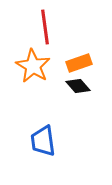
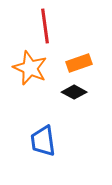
red line: moved 1 px up
orange star: moved 3 px left, 2 px down; rotated 8 degrees counterclockwise
black diamond: moved 4 px left, 6 px down; rotated 20 degrees counterclockwise
